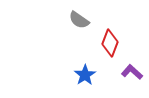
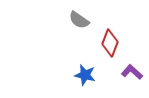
blue star: rotated 25 degrees counterclockwise
